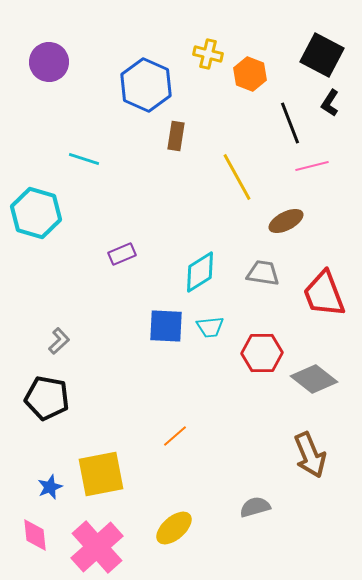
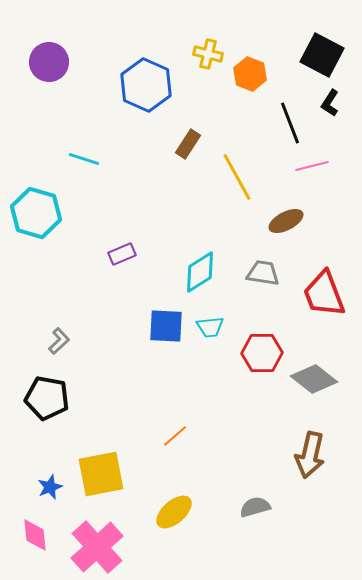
brown rectangle: moved 12 px right, 8 px down; rotated 24 degrees clockwise
brown arrow: rotated 36 degrees clockwise
yellow ellipse: moved 16 px up
